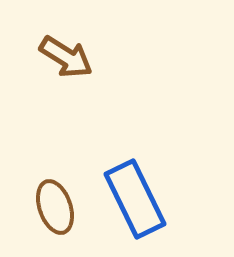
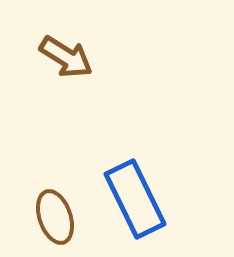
brown ellipse: moved 10 px down
